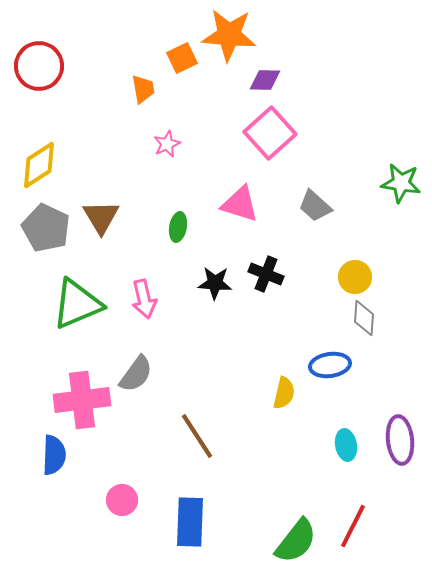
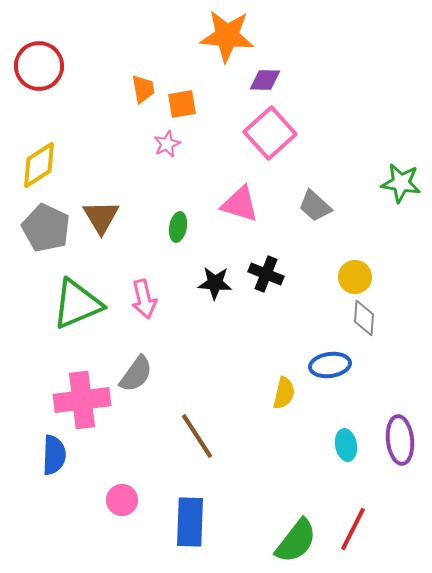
orange star: moved 2 px left, 1 px down
orange square: moved 46 px down; rotated 16 degrees clockwise
red line: moved 3 px down
